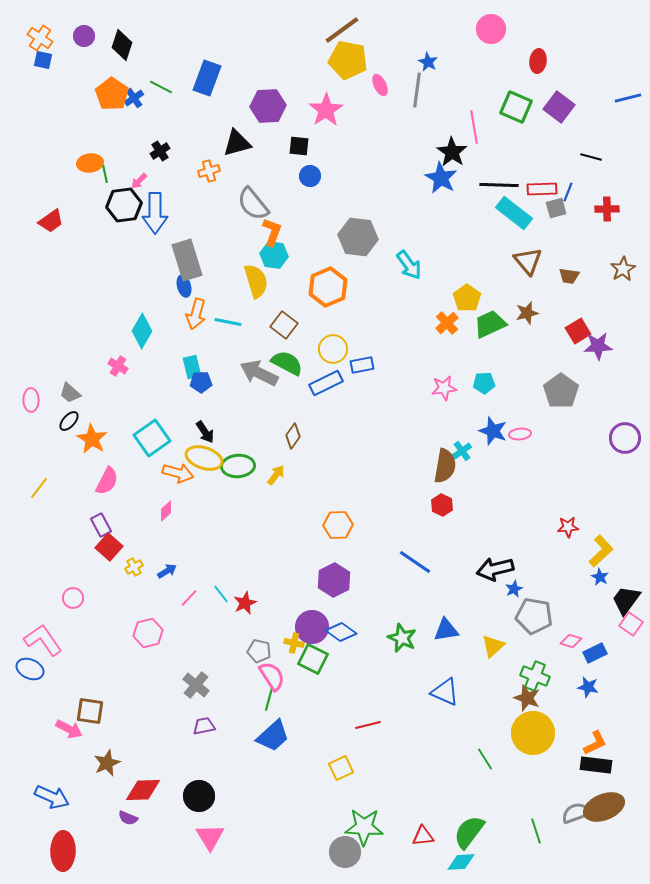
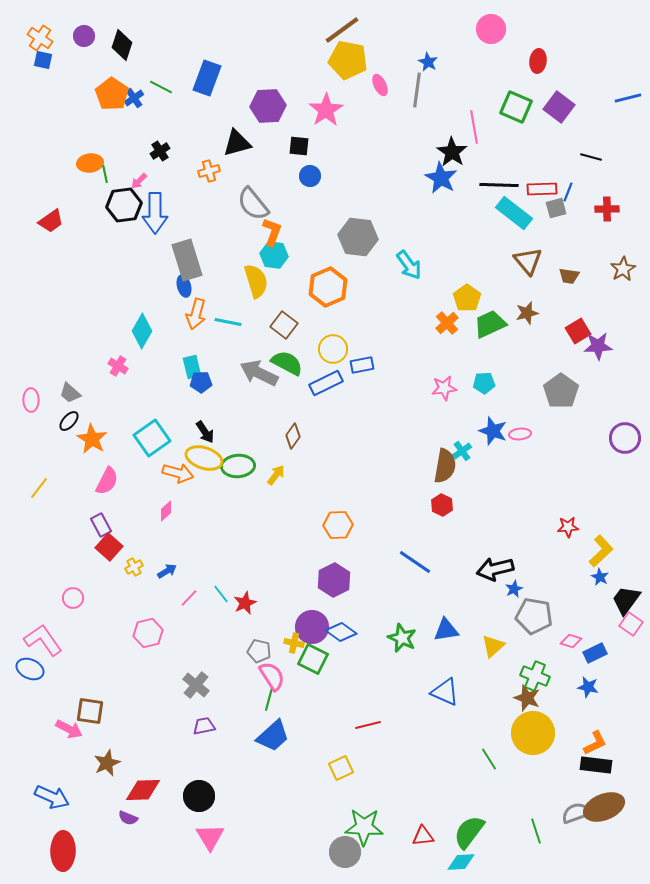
green line at (485, 759): moved 4 px right
